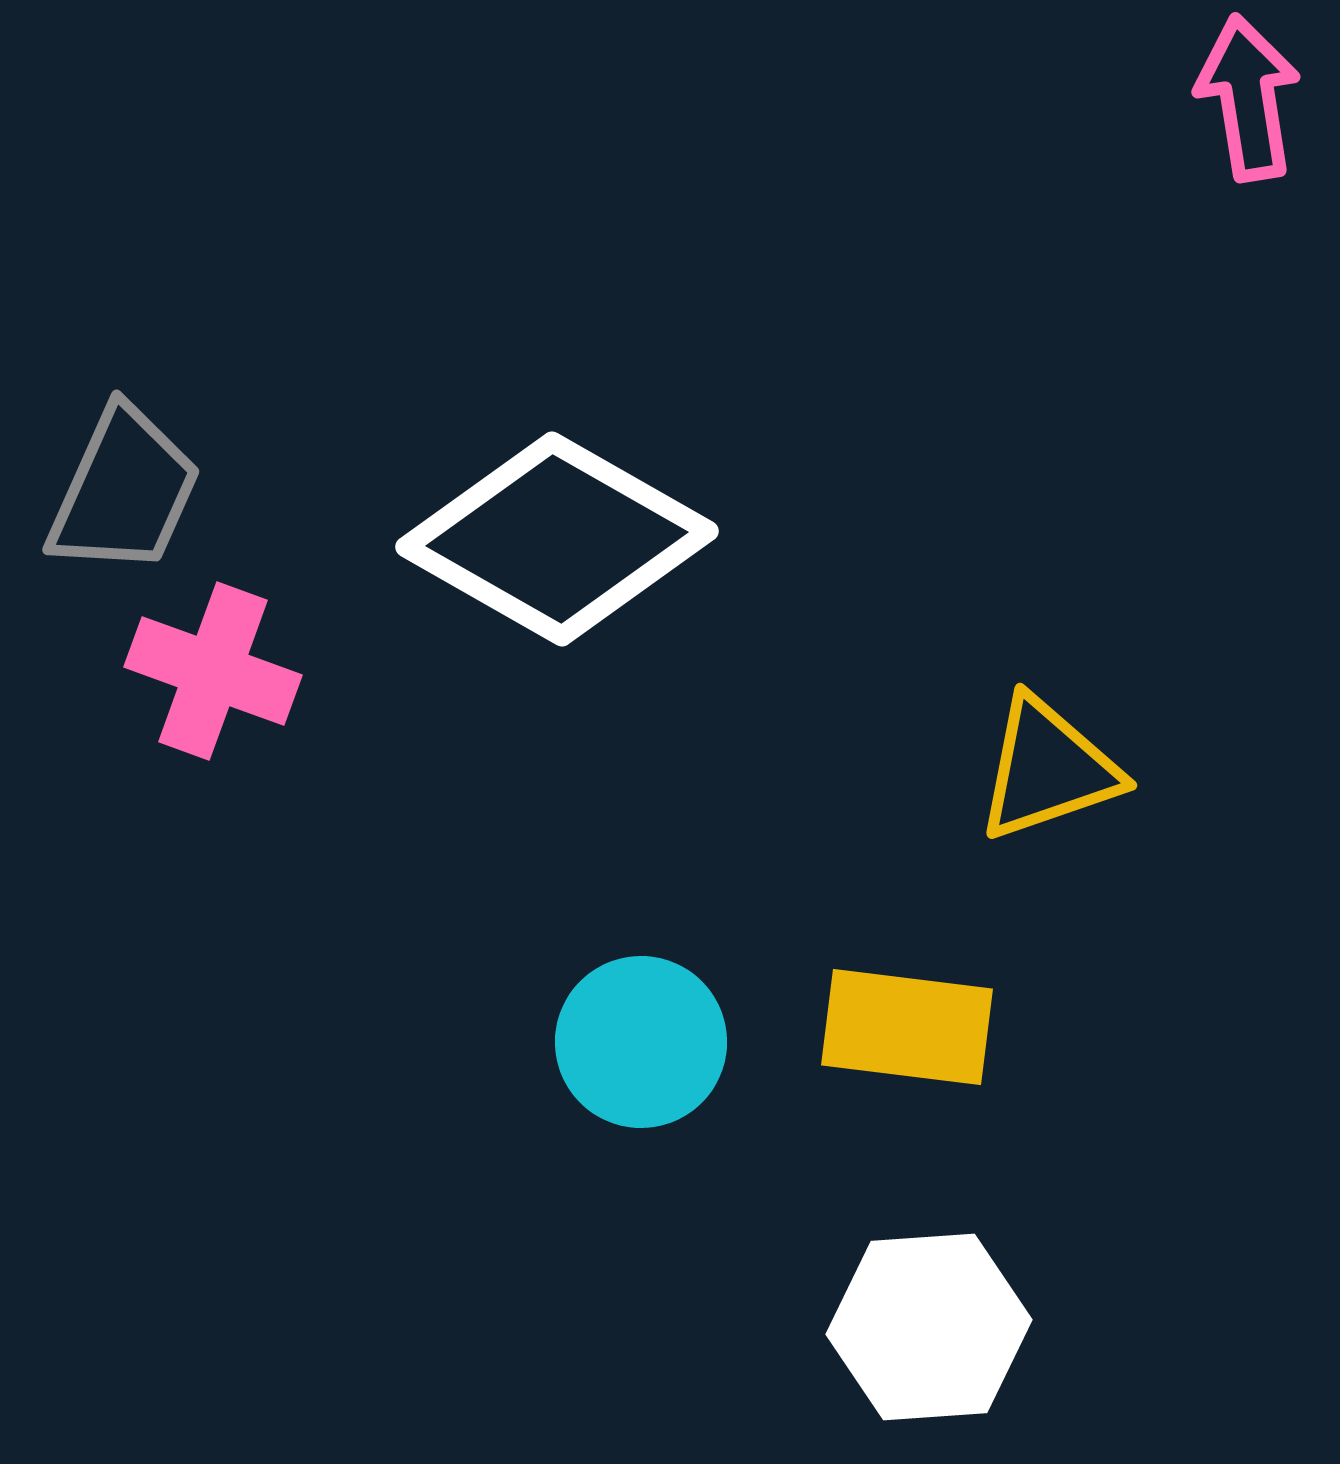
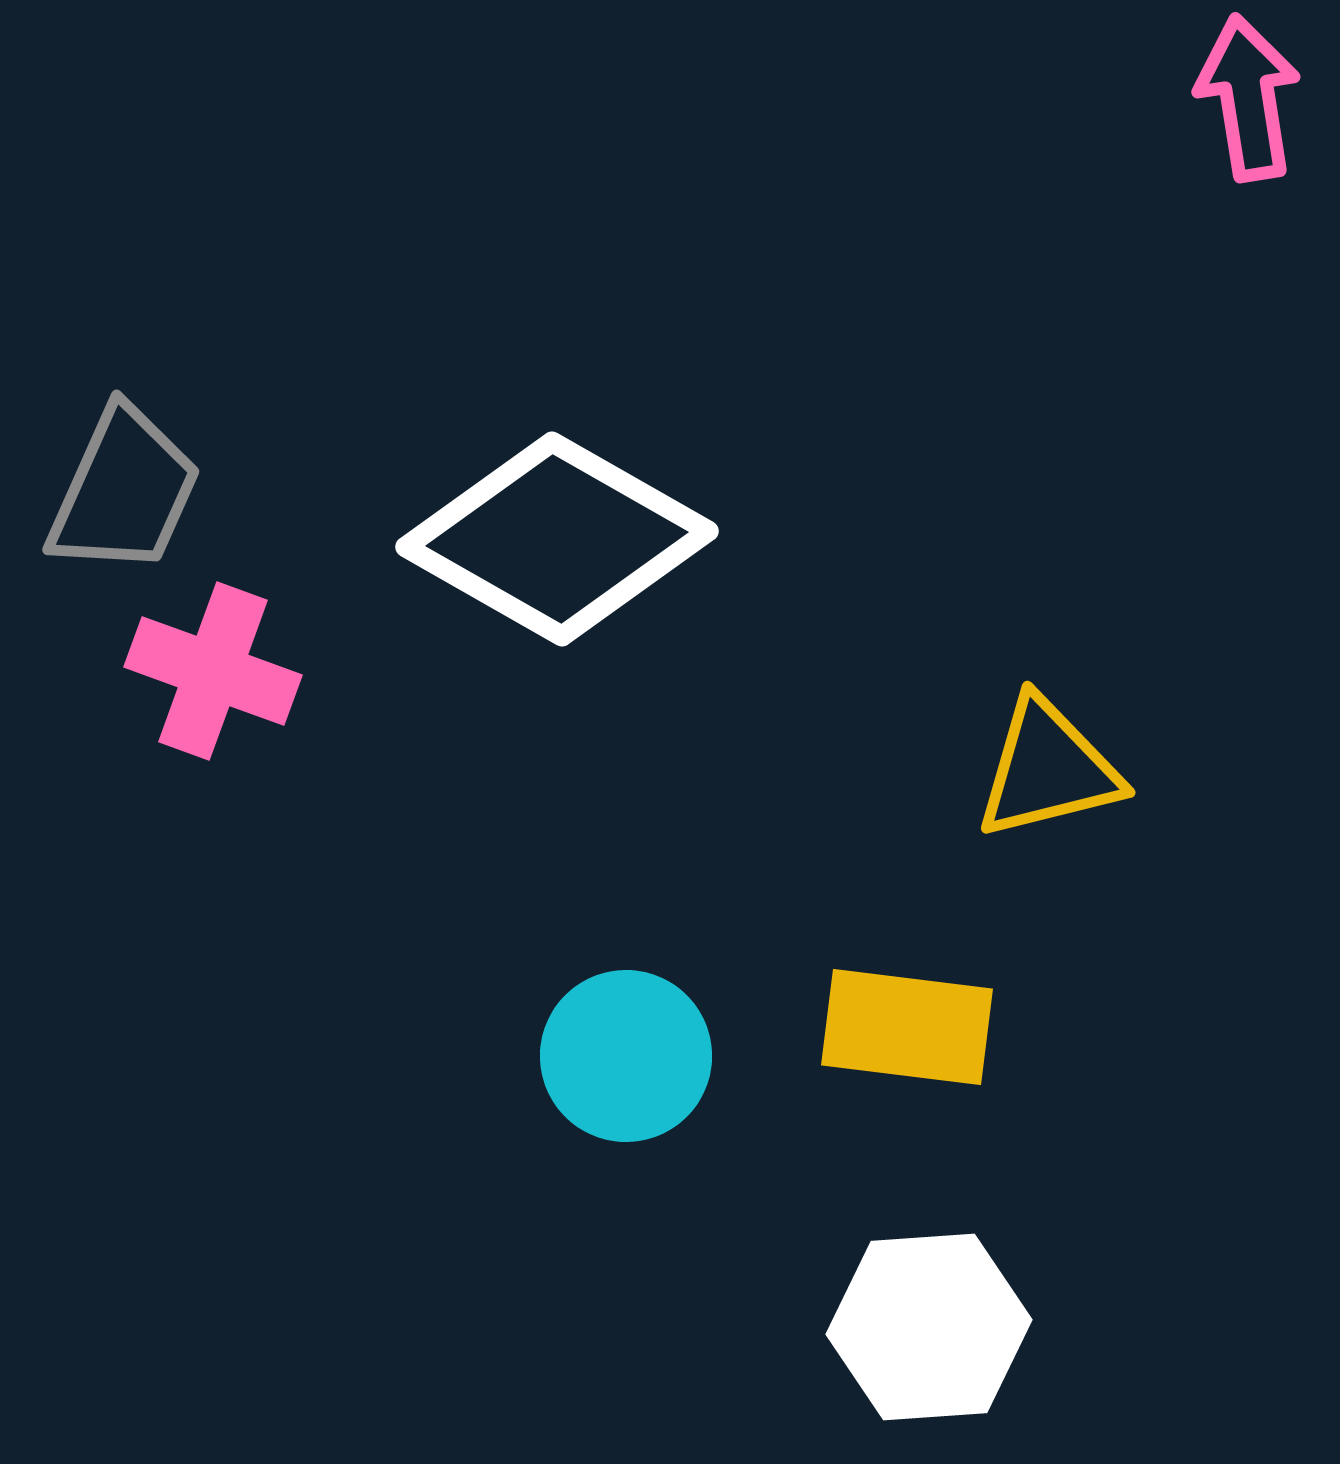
yellow triangle: rotated 5 degrees clockwise
cyan circle: moved 15 px left, 14 px down
